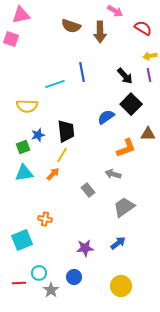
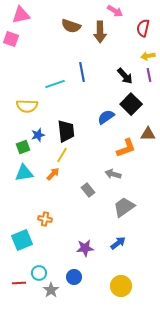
red semicircle: rotated 108 degrees counterclockwise
yellow arrow: moved 2 px left
